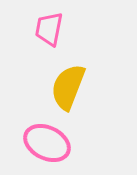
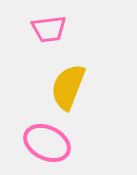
pink trapezoid: rotated 108 degrees counterclockwise
